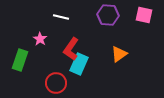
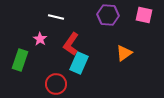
white line: moved 5 px left
red L-shape: moved 5 px up
orange triangle: moved 5 px right, 1 px up
cyan rectangle: moved 1 px up
red circle: moved 1 px down
